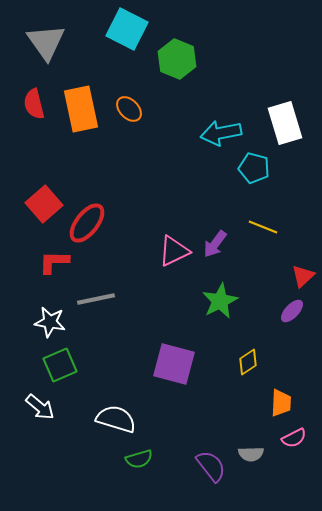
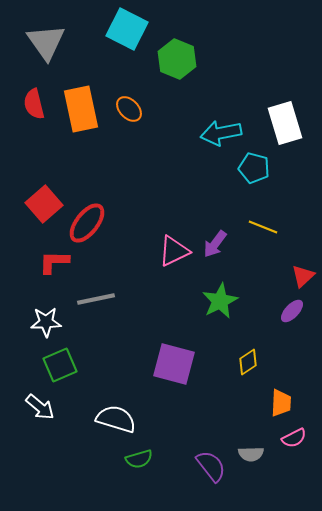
white star: moved 4 px left; rotated 12 degrees counterclockwise
